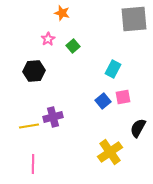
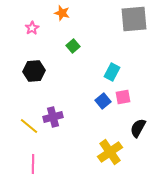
pink star: moved 16 px left, 11 px up
cyan rectangle: moved 1 px left, 3 px down
yellow line: rotated 48 degrees clockwise
